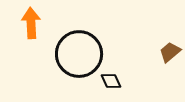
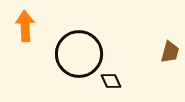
orange arrow: moved 6 px left, 3 px down
brown trapezoid: rotated 145 degrees clockwise
